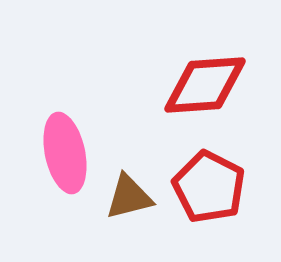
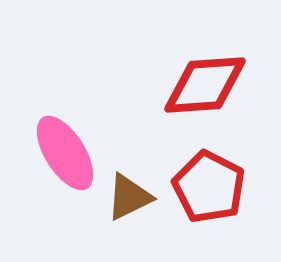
pink ellipse: rotated 20 degrees counterclockwise
brown triangle: rotated 12 degrees counterclockwise
